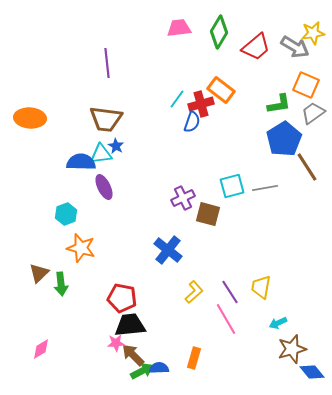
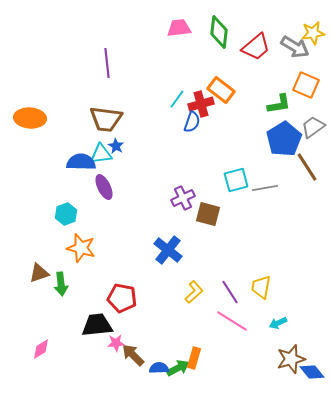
green diamond at (219, 32): rotated 24 degrees counterclockwise
gray trapezoid at (313, 113): moved 14 px down
cyan square at (232, 186): moved 4 px right, 6 px up
brown triangle at (39, 273): rotated 25 degrees clockwise
pink line at (226, 319): moved 6 px right, 2 px down; rotated 28 degrees counterclockwise
black trapezoid at (130, 325): moved 33 px left
brown star at (292, 349): moved 1 px left, 10 px down
green arrow at (142, 371): moved 36 px right, 3 px up
